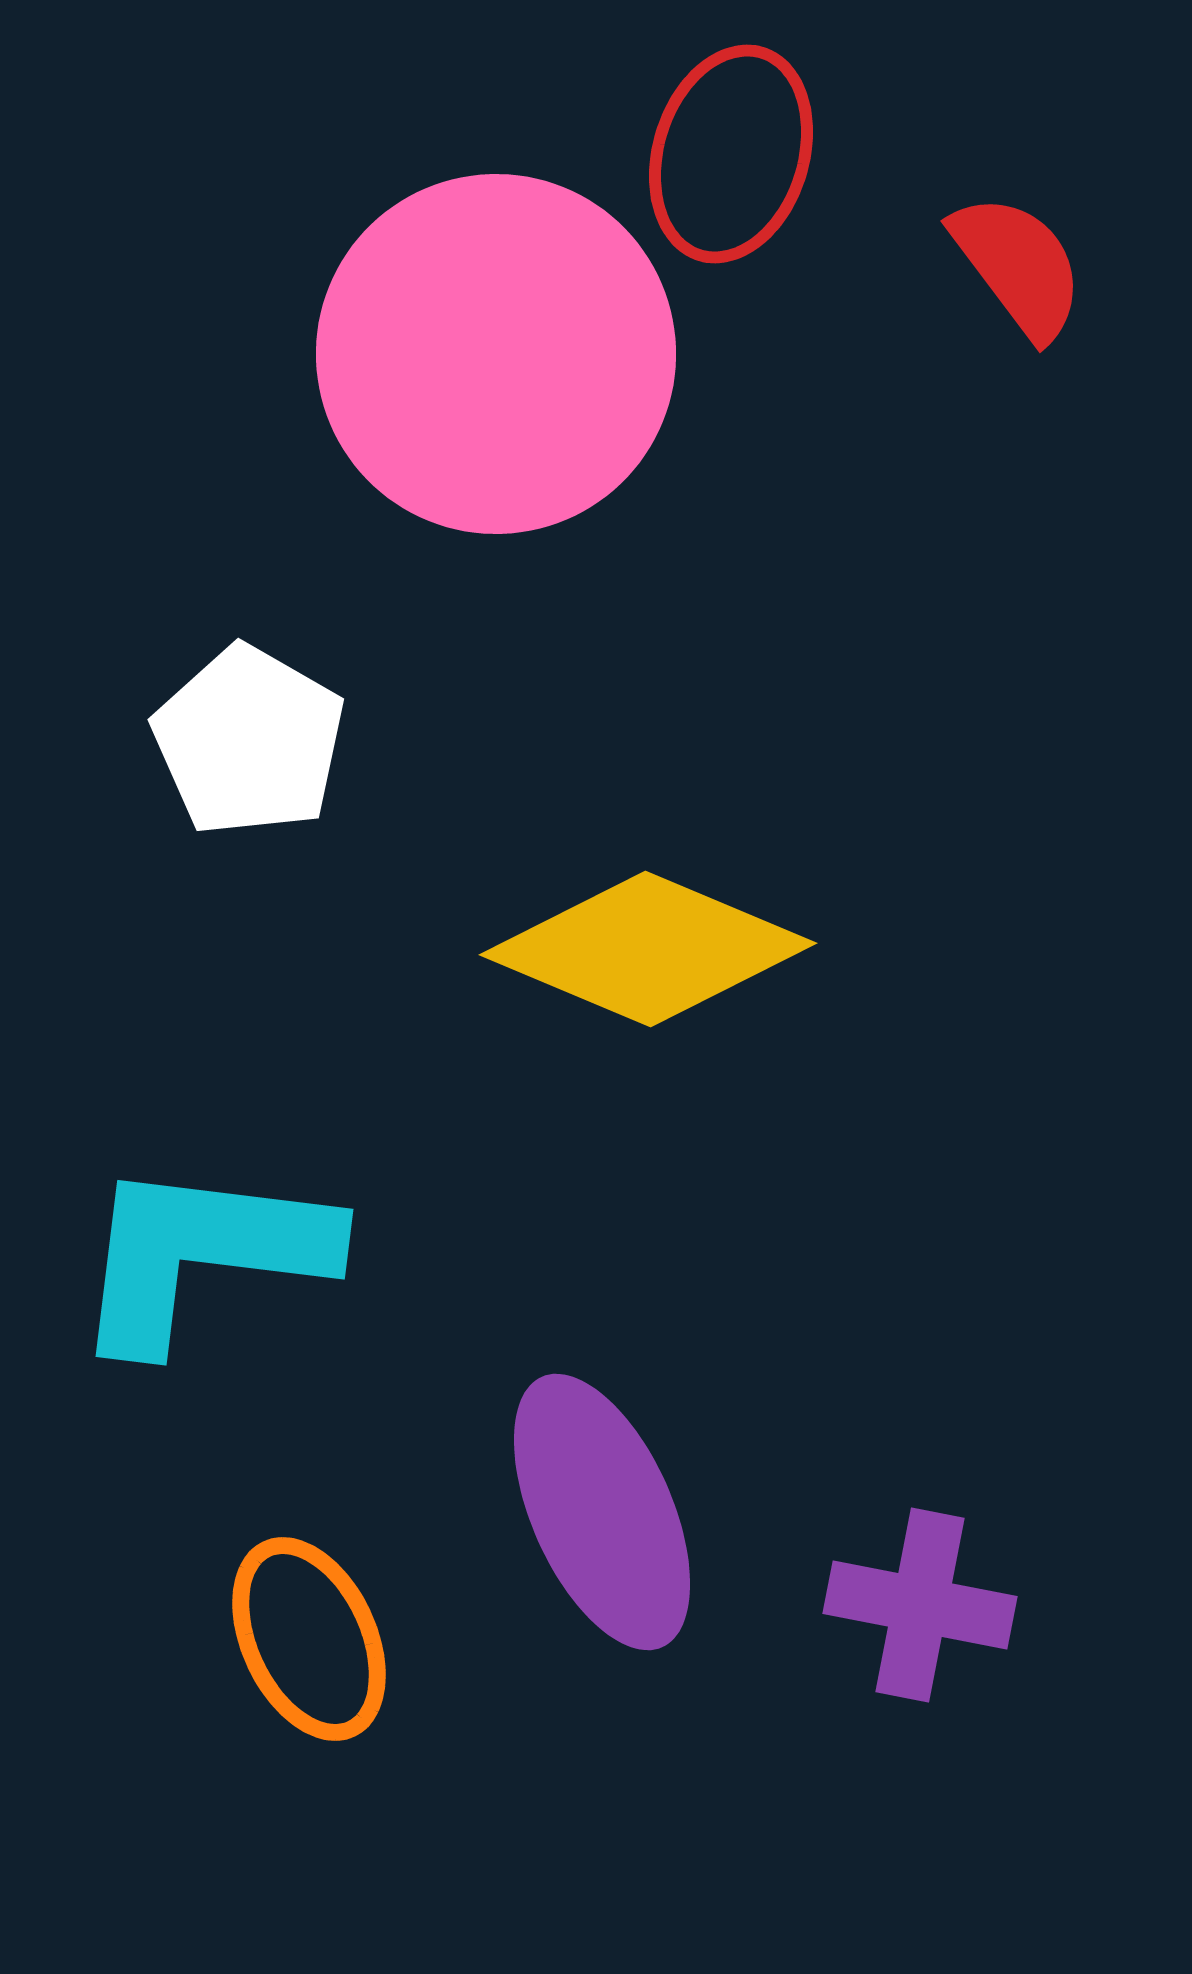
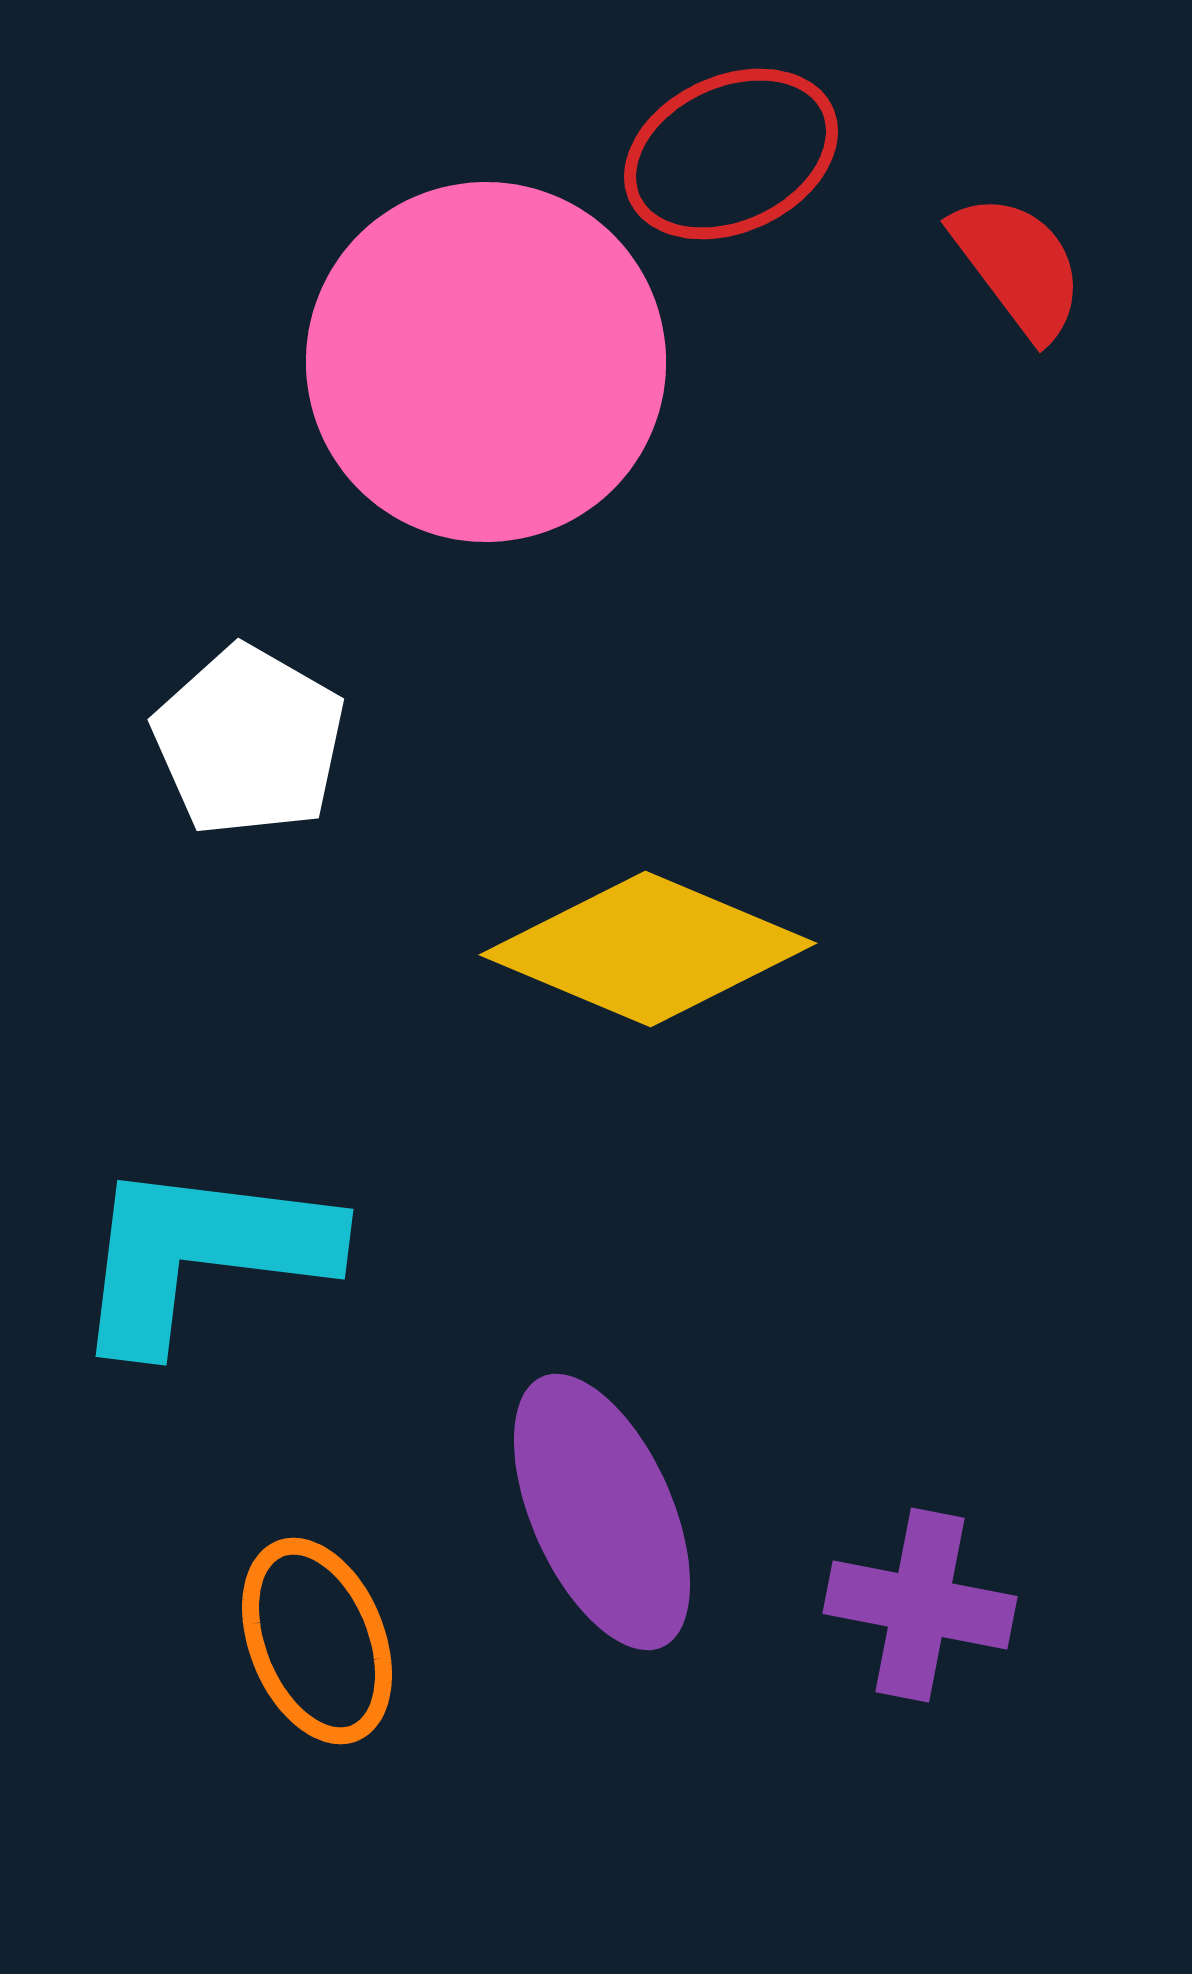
red ellipse: rotated 48 degrees clockwise
pink circle: moved 10 px left, 8 px down
orange ellipse: moved 8 px right, 2 px down; rotated 3 degrees clockwise
